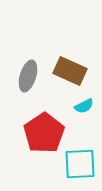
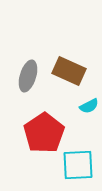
brown rectangle: moved 1 px left
cyan semicircle: moved 5 px right
cyan square: moved 2 px left, 1 px down
